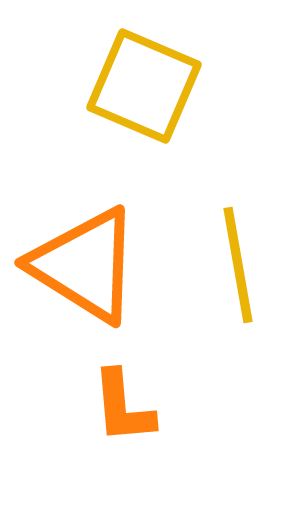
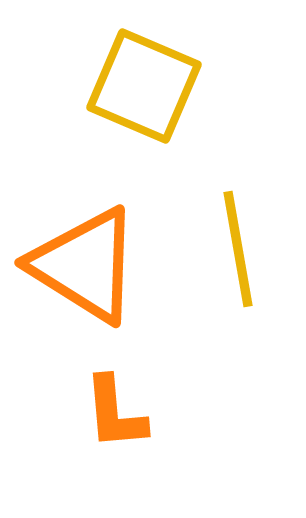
yellow line: moved 16 px up
orange L-shape: moved 8 px left, 6 px down
